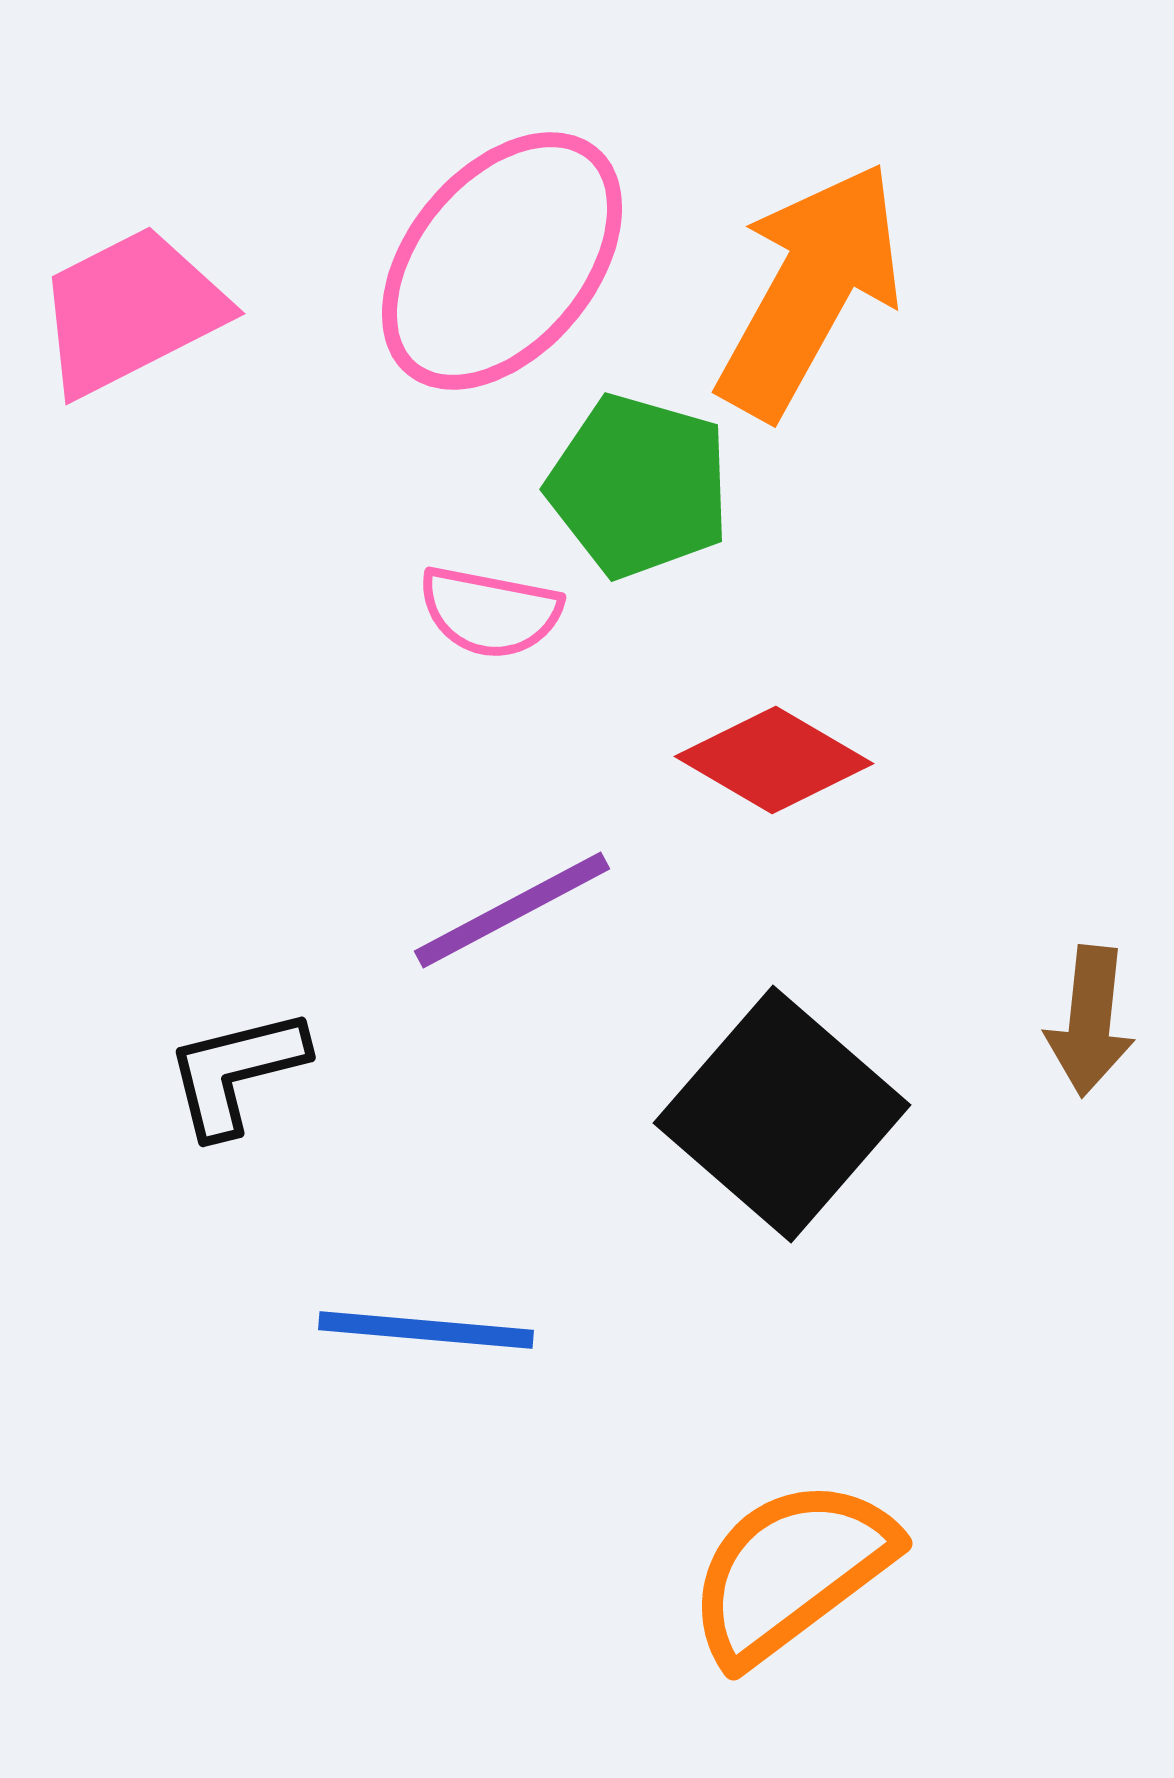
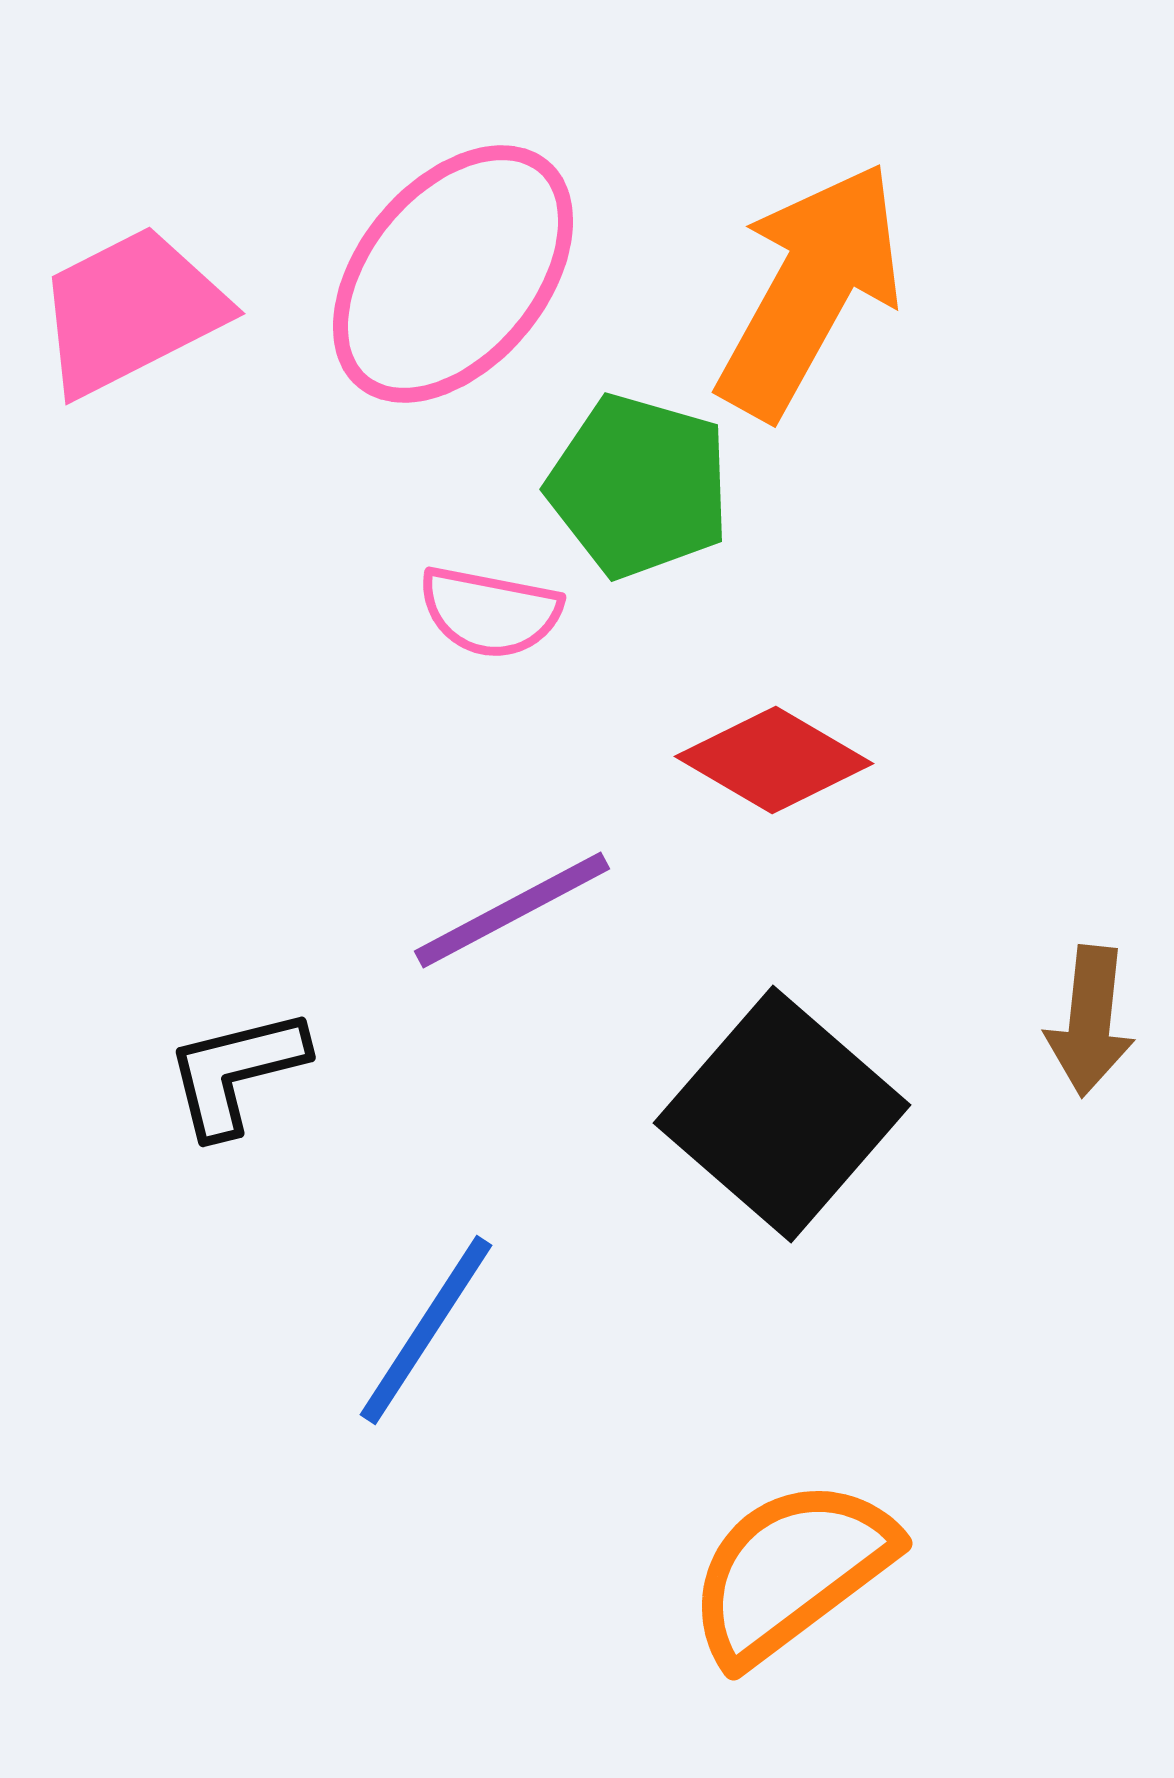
pink ellipse: moved 49 px left, 13 px down
blue line: rotated 62 degrees counterclockwise
